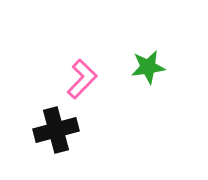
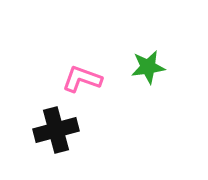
pink L-shape: rotated 114 degrees counterclockwise
